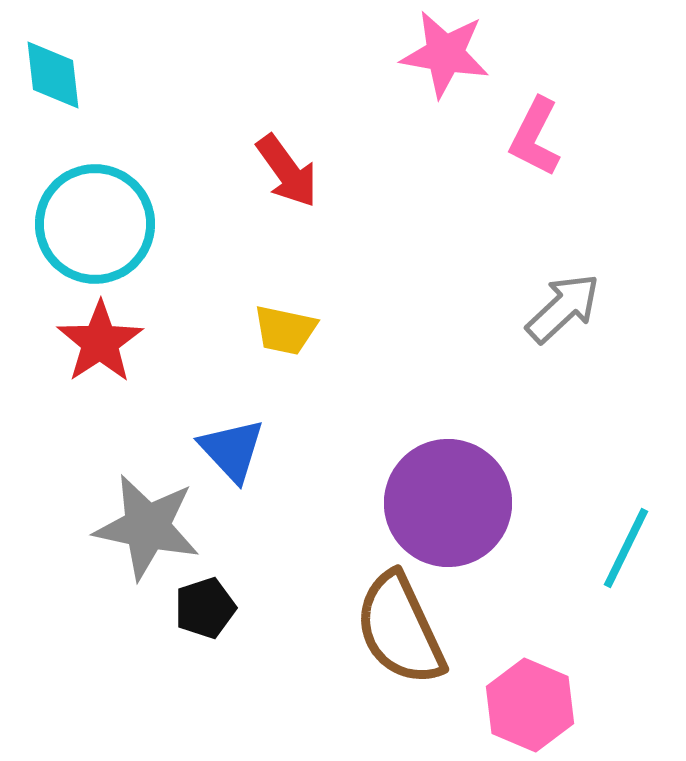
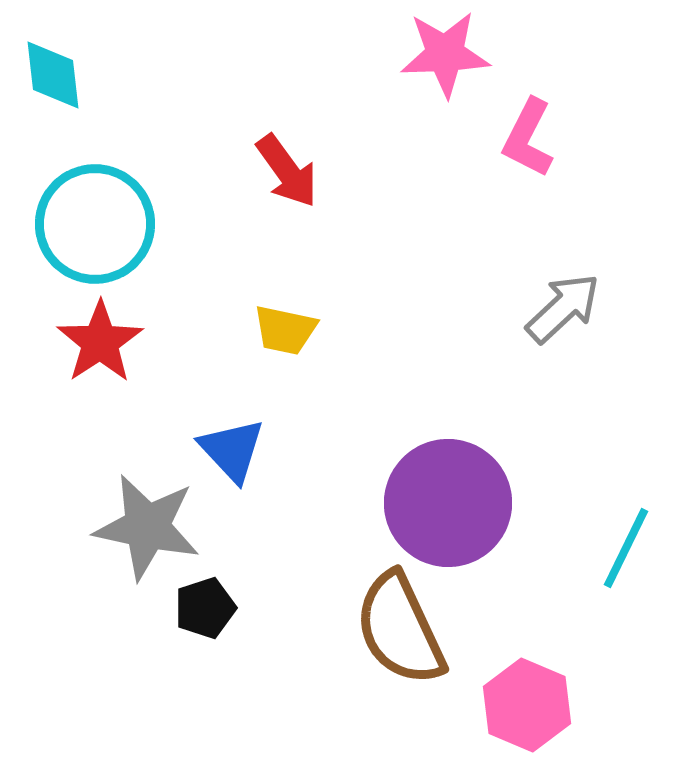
pink star: rotated 12 degrees counterclockwise
pink L-shape: moved 7 px left, 1 px down
pink hexagon: moved 3 px left
